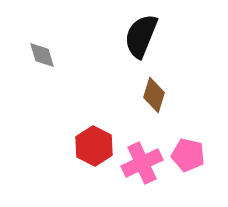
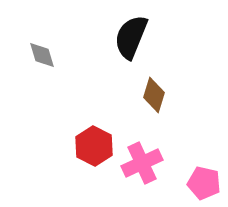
black semicircle: moved 10 px left, 1 px down
pink pentagon: moved 16 px right, 28 px down
